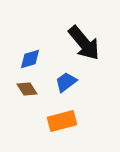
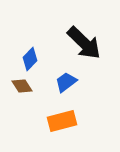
black arrow: rotated 6 degrees counterclockwise
blue diamond: rotated 30 degrees counterclockwise
brown diamond: moved 5 px left, 3 px up
